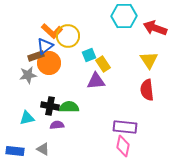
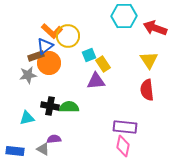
purple semicircle: moved 3 px left, 14 px down
